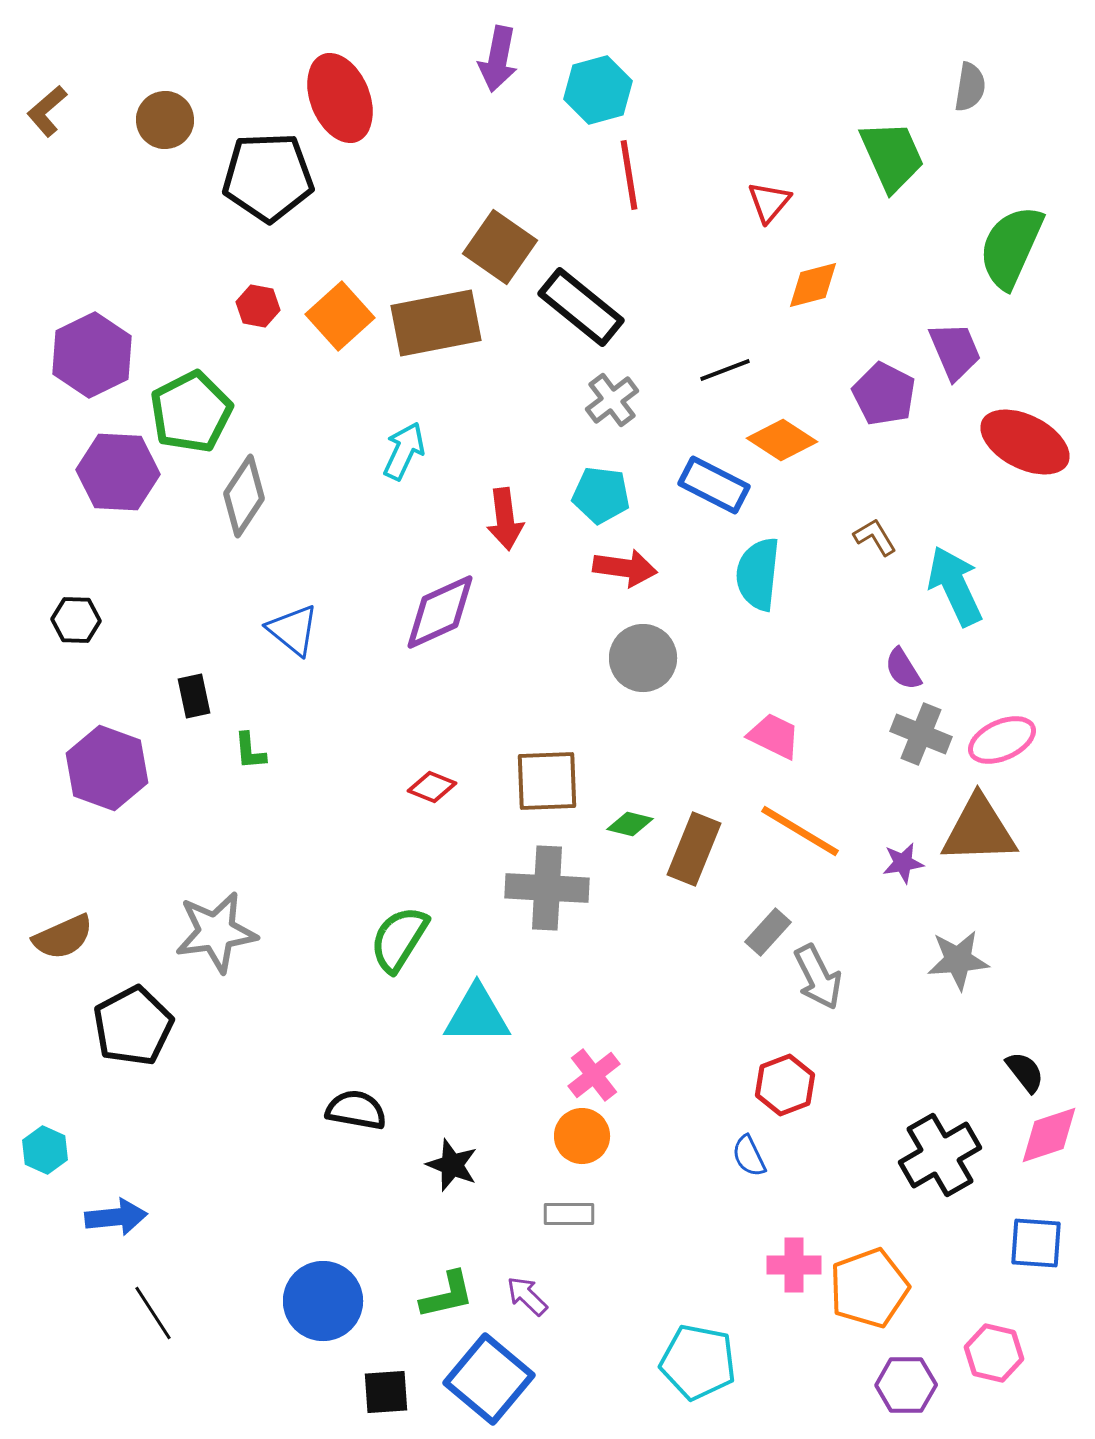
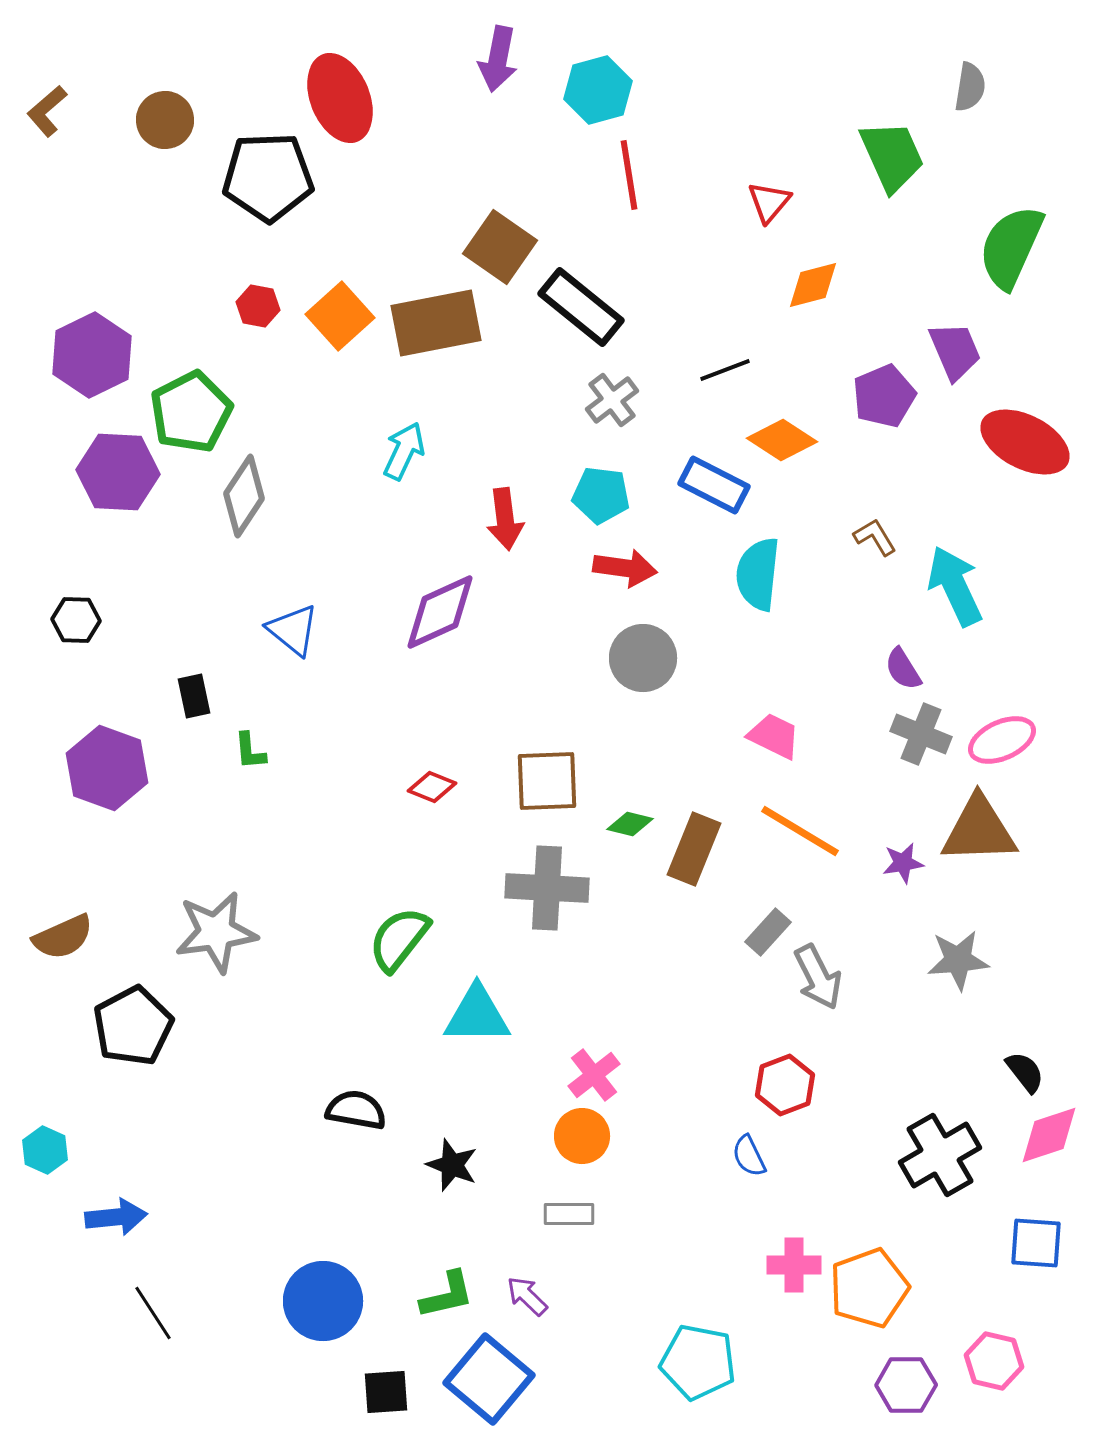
purple pentagon at (884, 394): moved 2 px down; rotated 22 degrees clockwise
green semicircle at (399, 939): rotated 6 degrees clockwise
pink hexagon at (994, 1353): moved 8 px down
